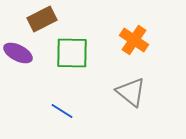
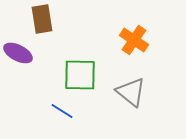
brown rectangle: rotated 72 degrees counterclockwise
green square: moved 8 px right, 22 px down
